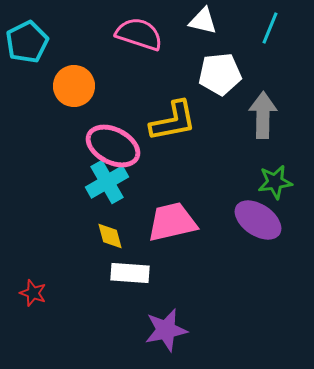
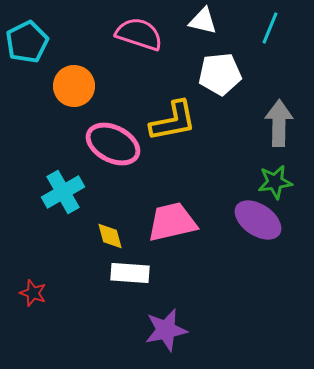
gray arrow: moved 16 px right, 8 px down
pink ellipse: moved 2 px up
cyan cross: moved 44 px left, 10 px down
